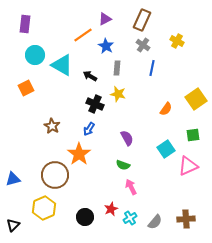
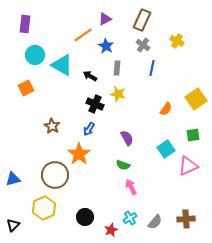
red star: moved 21 px down
